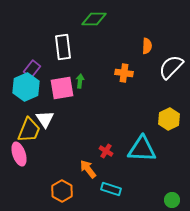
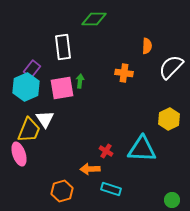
orange arrow: moved 2 px right; rotated 54 degrees counterclockwise
orange hexagon: rotated 15 degrees clockwise
